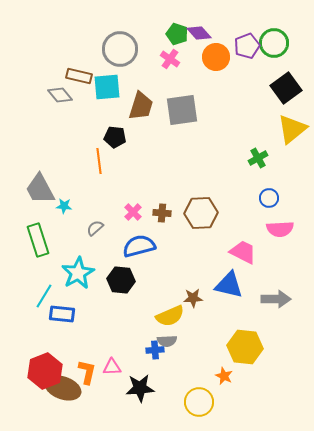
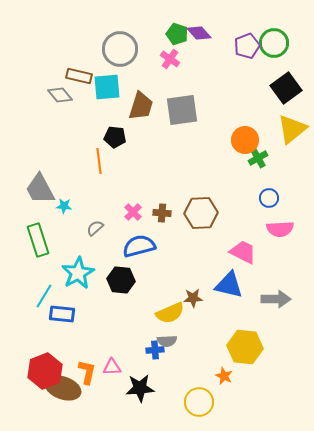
orange circle at (216, 57): moved 29 px right, 83 px down
yellow semicircle at (170, 316): moved 3 px up
